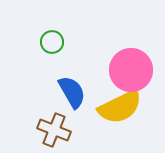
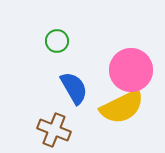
green circle: moved 5 px right, 1 px up
blue semicircle: moved 2 px right, 4 px up
yellow semicircle: moved 2 px right
